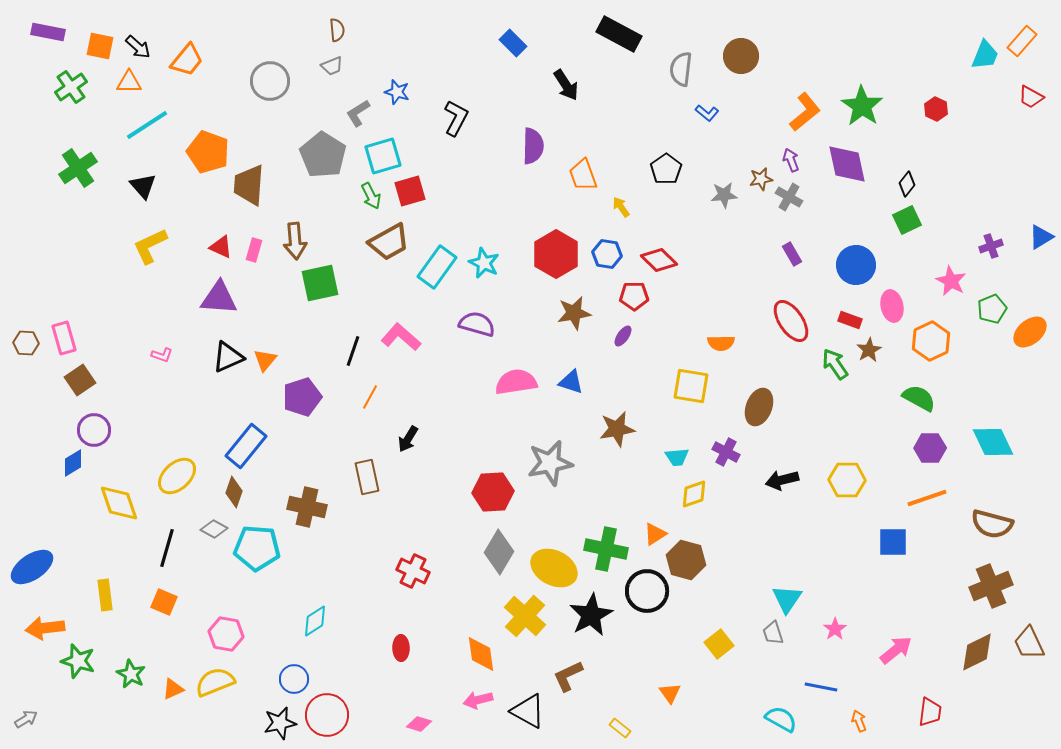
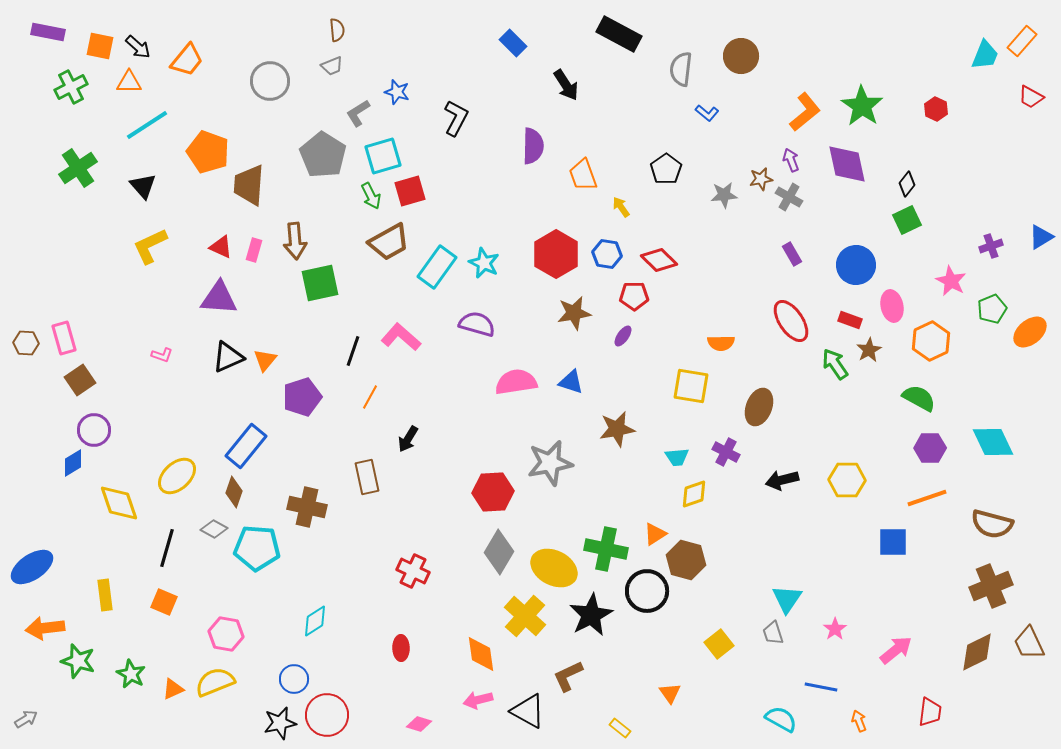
green cross at (71, 87): rotated 8 degrees clockwise
